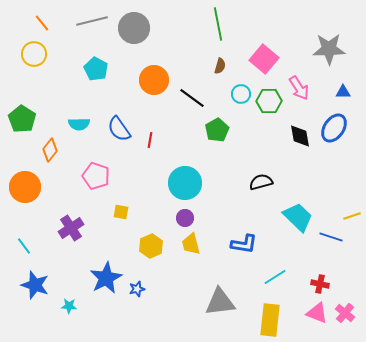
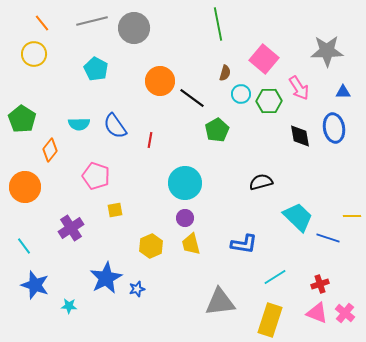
gray star at (329, 49): moved 2 px left, 2 px down
brown semicircle at (220, 66): moved 5 px right, 7 px down
orange circle at (154, 80): moved 6 px right, 1 px down
blue ellipse at (334, 128): rotated 44 degrees counterclockwise
blue semicircle at (119, 129): moved 4 px left, 3 px up
yellow square at (121, 212): moved 6 px left, 2 px up; rotated 21 degrees counterclockwise
yellow line at (352, 216): rotated 18 degrees clockwise
blue line at (331, 237): moved 3 px left, 1 px down
red cross at (320, 284): rotated 30 degrees counterclockwise
yellow rectangle at (270, 320): rotated 12 degrees clockwise
